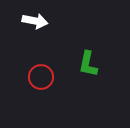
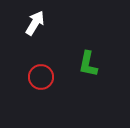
white arrow: moved 2 px down; rotated 70 degrees counterclockwise
